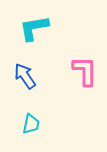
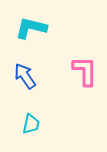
cyan L-shape: moved 3 px left; rotated 24 degrees clockwise
